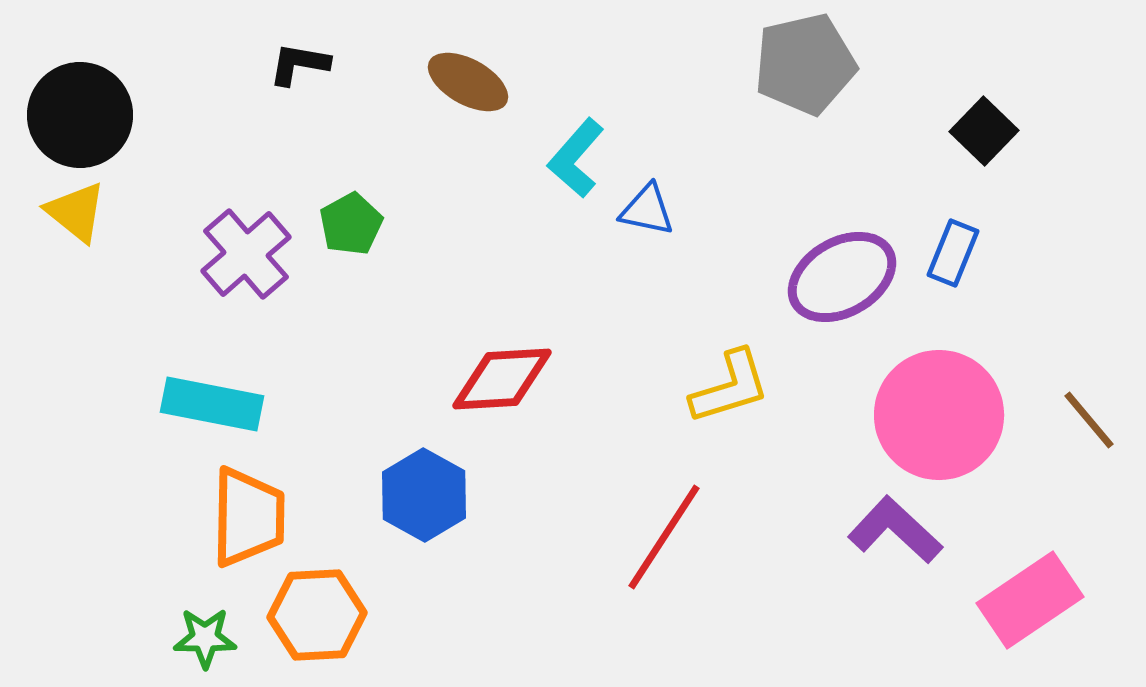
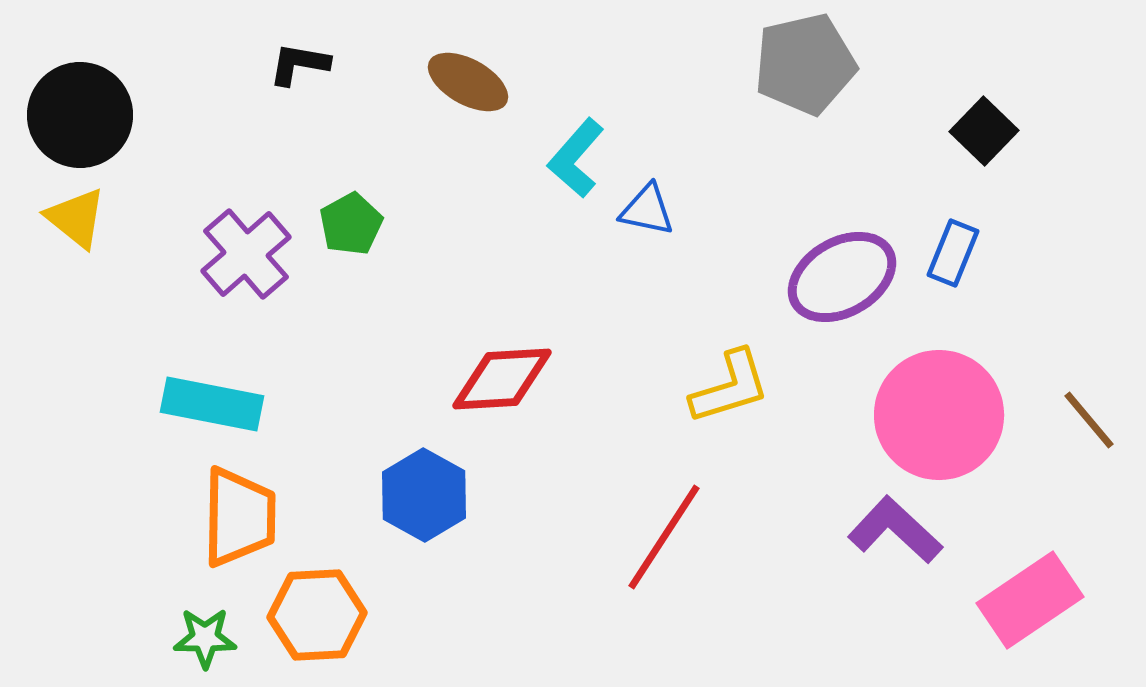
yellow triangle: moved 6 px down
orange trapezoid: moved 9 px left
